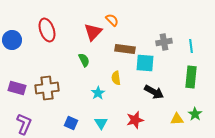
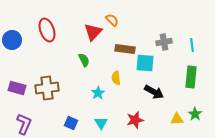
cyan line: moved 1 px right, 1 px up
